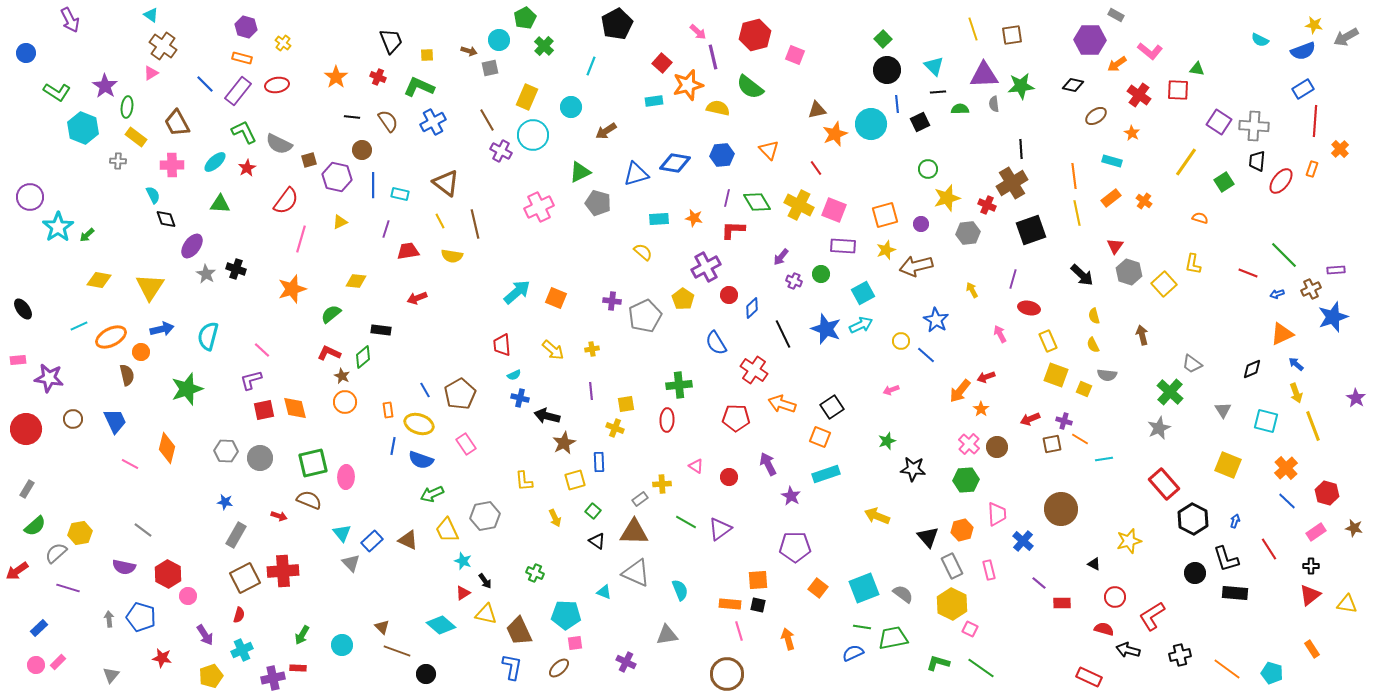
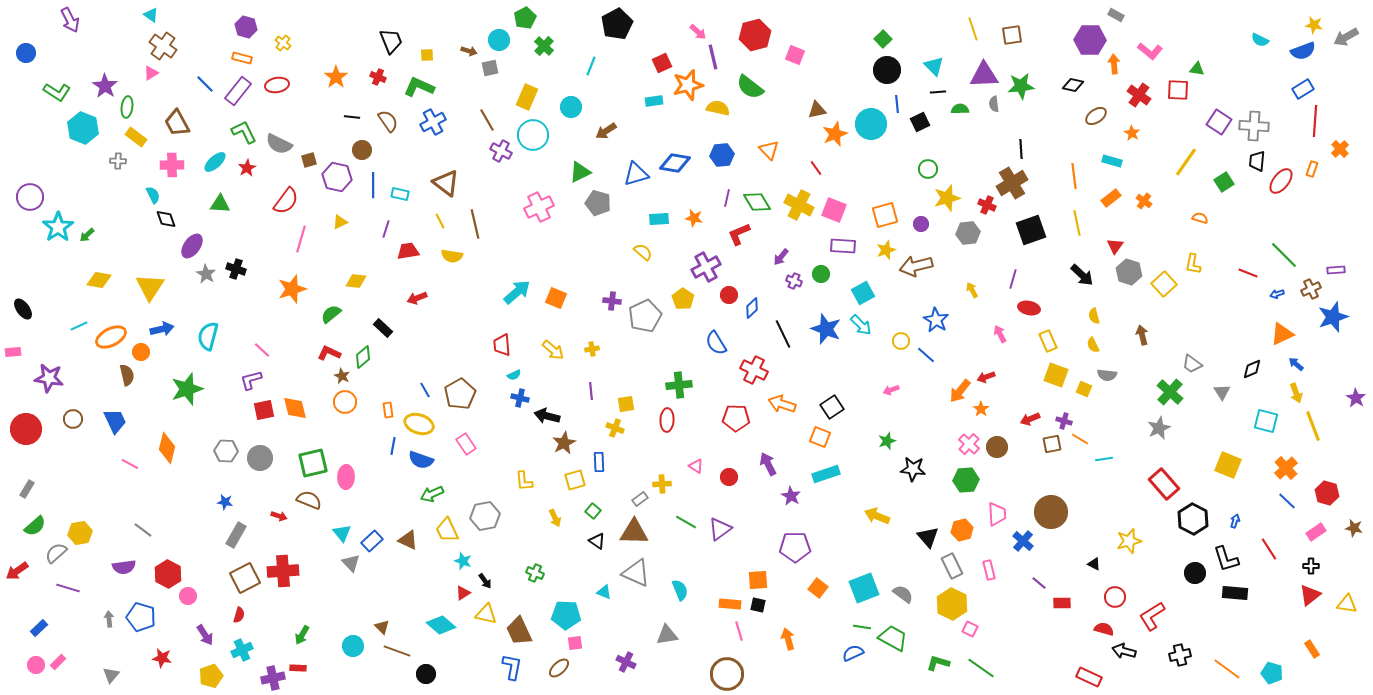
red square at (662, 63): rotated 24 degrees clockwise
orange arrow at (1117, 64): moved 3 px left; rotated 120 degrees clockwise
yellow line at (1077, 213): moved 10 px down
red L-shape at (733, 230): moved 6 px right, 4 px down; rotated 25 degrees counterclockwise
cyan arrow at (861, 325): rotated 70 degrees clockwise
black rectangle at (381, 330): moved 2 px right, 2 px up; rotated 36 degrees clockwise
pink rectangle at (18, 360): moved 5 px left, 8 px up
red cross at (754, 370): rotated 8 degrees counterclockwise
gray triangle at (1223, 410): moved 1 px left, 18 px up
brown circle at (1061, 509): moved 10 px left, 3 px down
purple semicircle at (124, 567): rotated 20 degrees counterclockwise
green trapezoid at (893, 638): rotated 40 degrees clockwise
cyan circle at (342, 645): moved 11 px right, 1 px down
black arrow at (1128, 650): moved 4 px left, 1 px down
